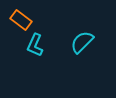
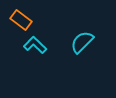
cyan L-shape: rotated 110 degrees clockwise
